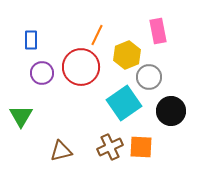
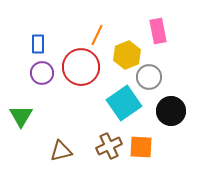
blue rectangle: moved 7 px right, 4 px down
brown cross: moved 1 px left, 1 px up
